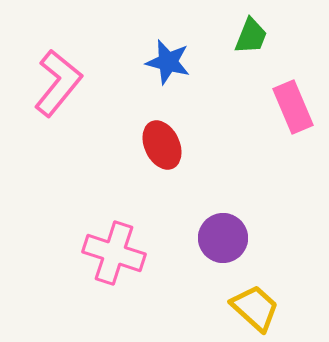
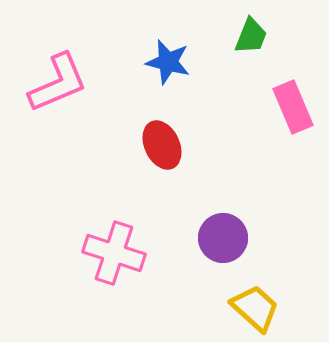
pink L-shape: rotated 28 degrees clockwise
